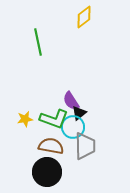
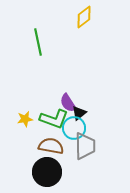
purple semicircle: moved 3 px left, 2 px down
cyan circle: moved 1 px right, 1 px down
